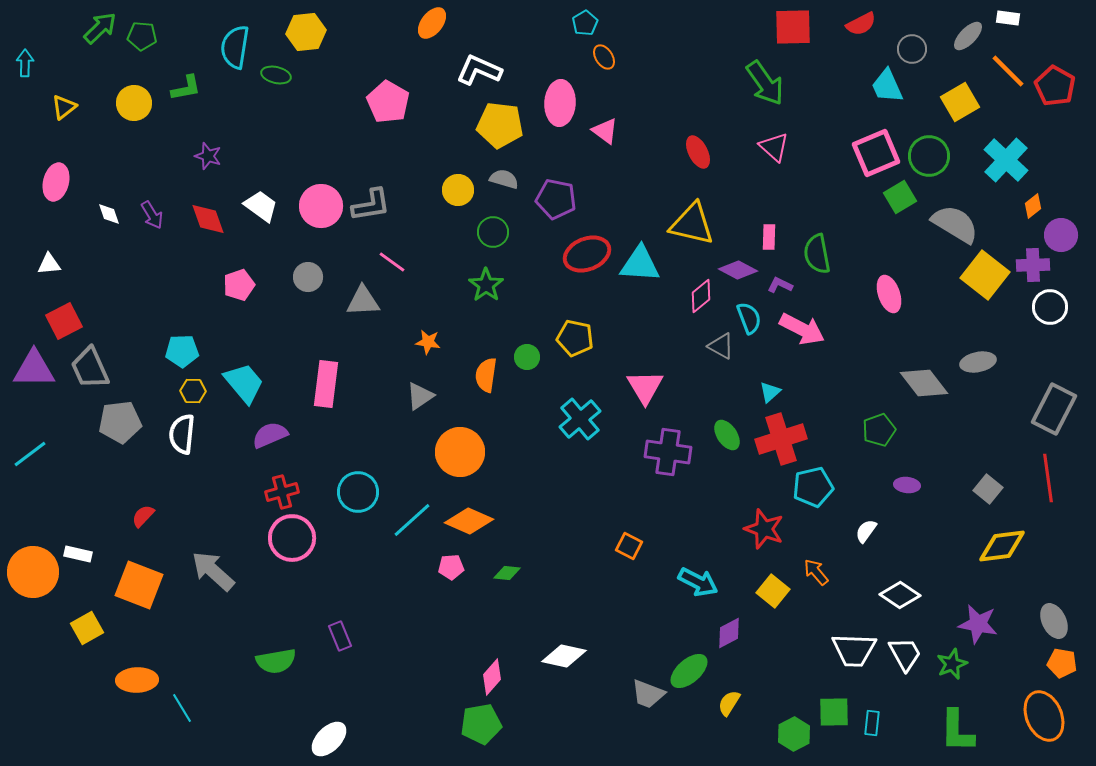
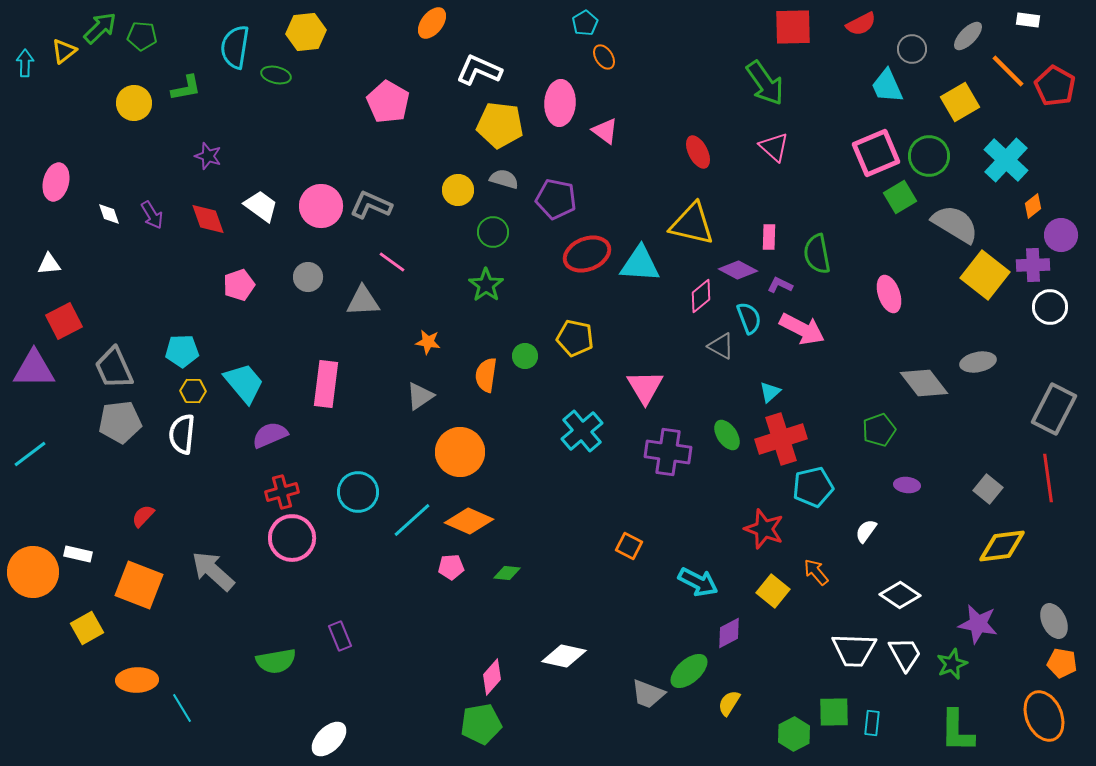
white rectangle at (1008, 18): moved 20 px right, 2 px down
yellow triangle at (64, 107): moved 56 px up
gray L-shape at (371, 205): rotated 147 degrees counterclockwise
green circle at (527, 357): moved 2 px left, 1 px up
gray trapezoid at (90, 368): moved 24 px right
cyan cross at (580, 419): moved 2 px right, 12 px down
